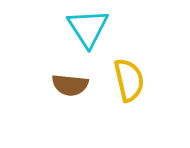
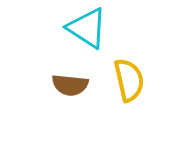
cyan triangle: moved 1 px left; rotated 24 degrees counterclockwise
